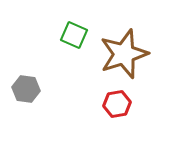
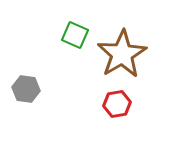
green square: moved 1 px right
brown star: moved 2 px left; rotated 12 degrees counterclockwise
